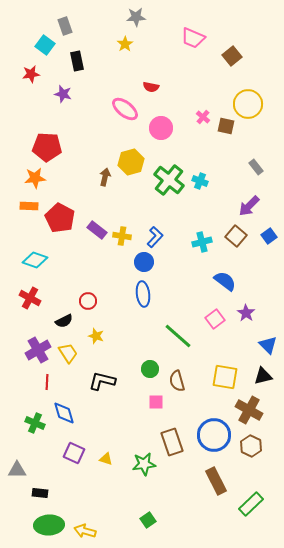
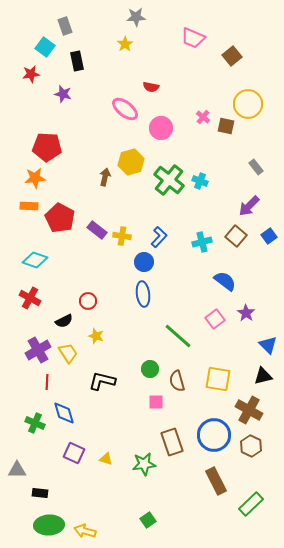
cyan square at (45, 45): moved 2 px down
blue L-shape at (155, 237): moved 4 px right
yellow square at (225, 377): moved 7 px left, 2 px down
